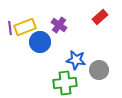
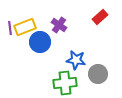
gray circle: moved 1 px left, 4 px down
